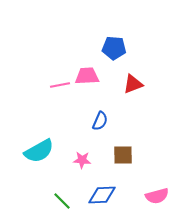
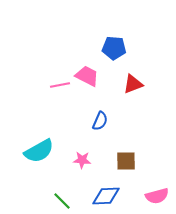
pink trapezoid: rotated 30 degrees clockwise
brown square: moved 3 px right, 6 px down
blue diamond: moved 4 px right, 1 px down
